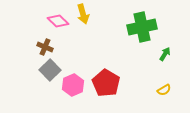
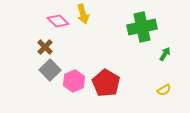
brown cross: rotated 21 degrees clockwise
pink hexagon: moved 1 px right, 4 px up
